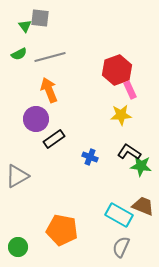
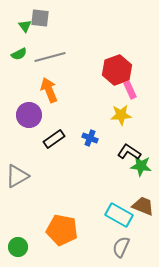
purple circle: moved 7 px left, 4 px up
blue cross: moved 19 px up
